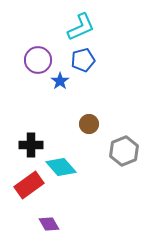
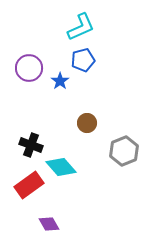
purple circle: moved 9 px left, 8 px down
brown circle: moved 2 px left, 1 px up
black cross: rotated 20 degrees clockwise
